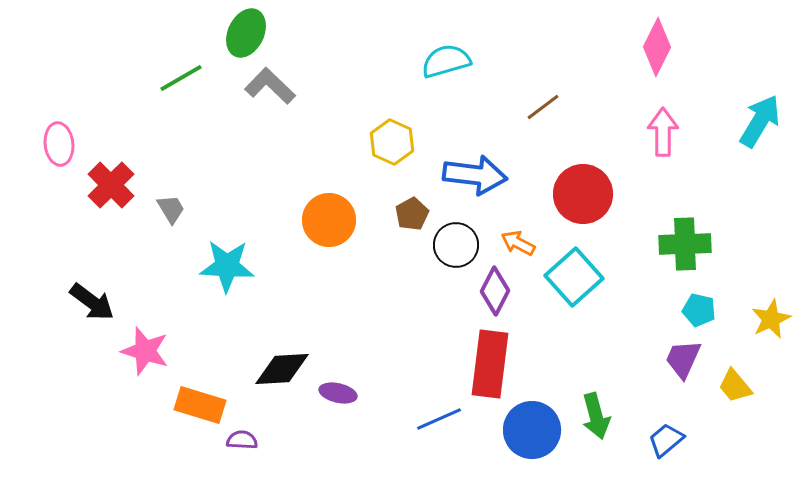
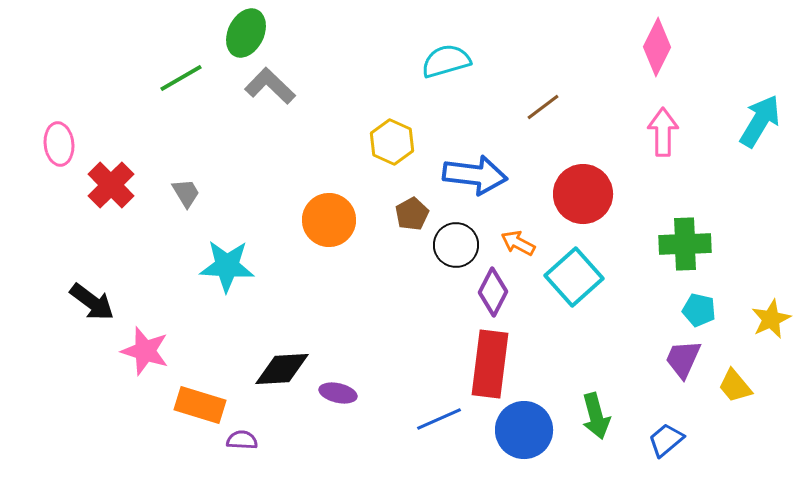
gray trapezoid: moved 15 px right, 16 px up
purple diamond: moved 2 px left, 1 px down
blue circle: moved 8 px left
